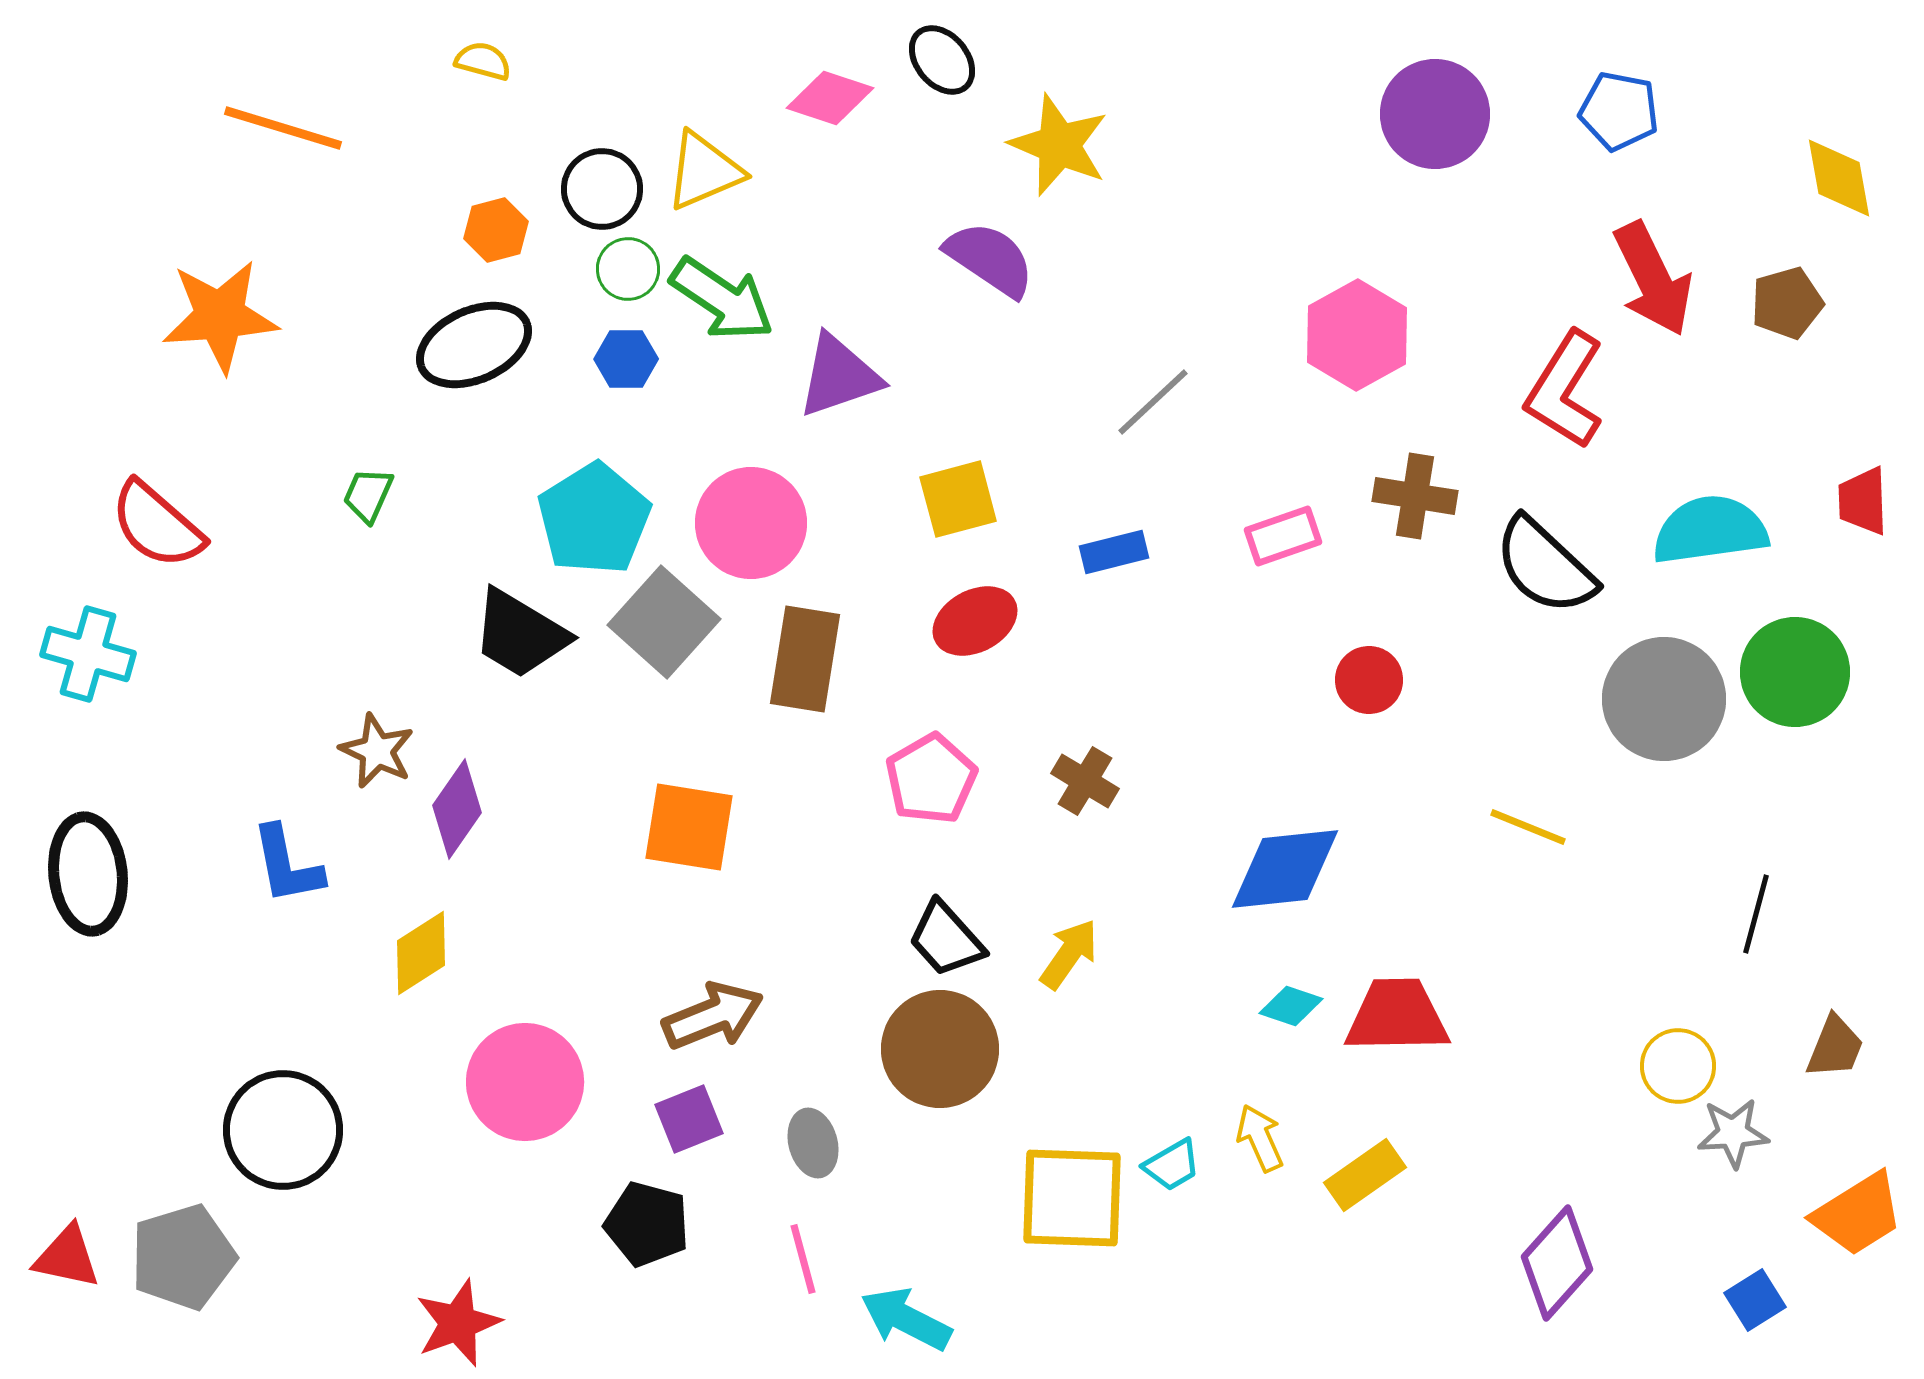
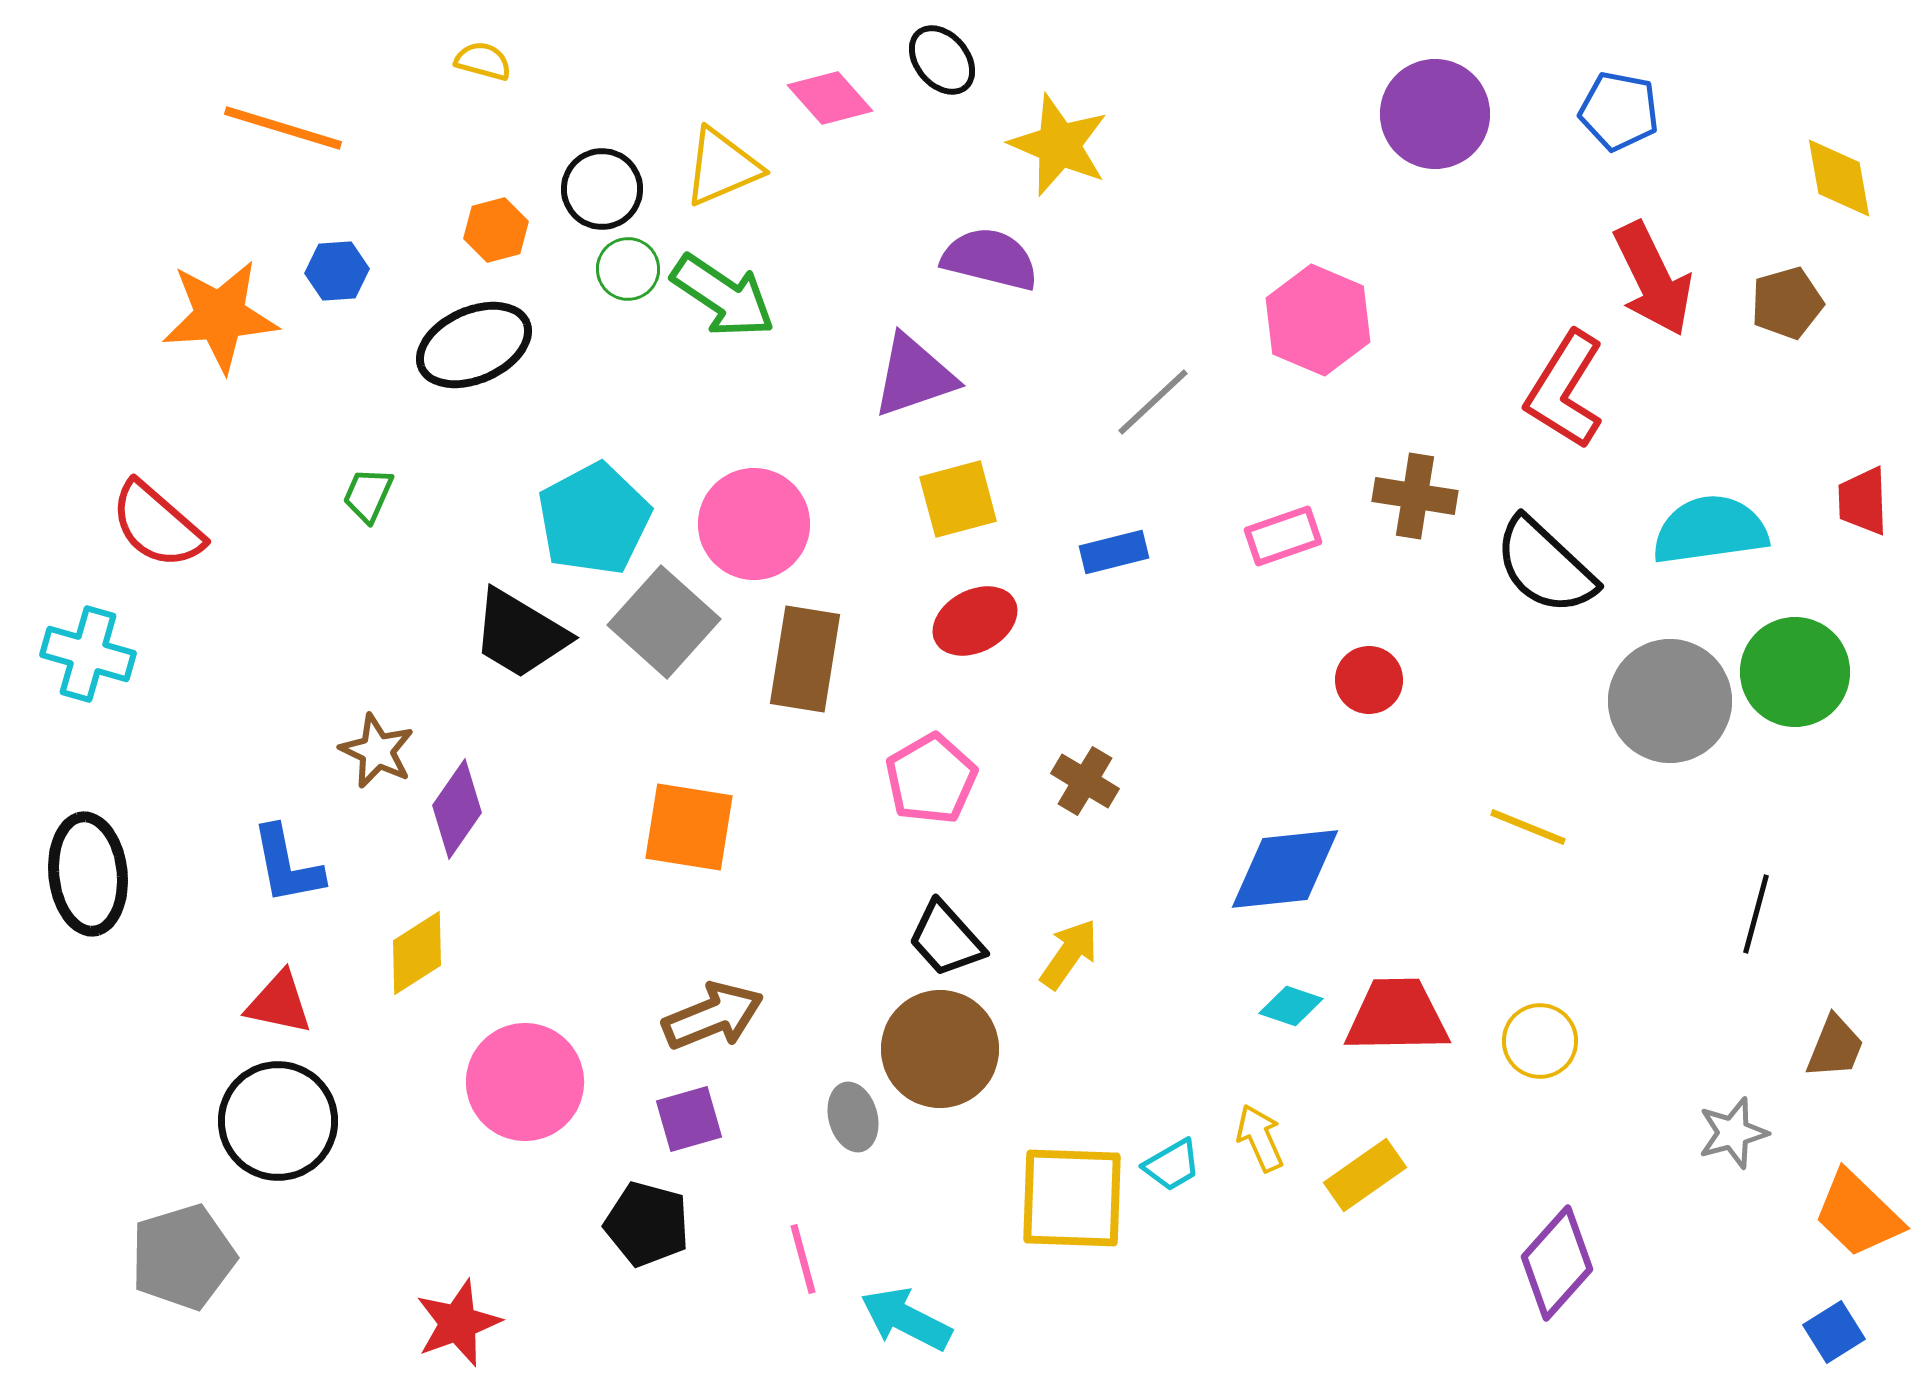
pink diamond at (830, 98): rotated 30 degrees clockwise
yellow triangle at (704, 171): moved 18 px right, 4 px up
purple semicircle at (990, 259): rotated 20 degrees counterclockwise
green arrow at (722, 299): moved 1 px right, 3 px up
pink hexagon at (1357, 335): moved 39 px left, 15 px up; rotated 8 degrees counterclockwise
blue hexagon at (626, 359): moved 289 px left, 88 px up; rotated 4 degrees counterclockwise
purple triangle at (839, 376): moved 75 px right
cyan pentagon at (594, 519): rotated 4 degrees clockwise
pink circle at (751, 523): moved 3 px right, 1 px down
gray circle at (1664, 699): moved 6 px right, 2 px down
yellow diamond at (421, 953): moved 4 px left
yellow circle at (1678, 1066): moved 138 px left, 25 px up
purple square at (689, 1119): rotated 6 degrees clockwise
black circle at (283, 1130): moved 5 px left, 9 px up
gray star at (1733, 1133): rotated 12 degrees counterclockwise
gray ellipse at (813, 1143): moved 40 px right, 26 px up
orange trapezoid at (1858, 1214): rotated 76 degrees clockwise
red triangle at (67, 1257): moved 212 px right, 254 px up
blue square at (1755, 1300): moved 79 px right, 32 px down
